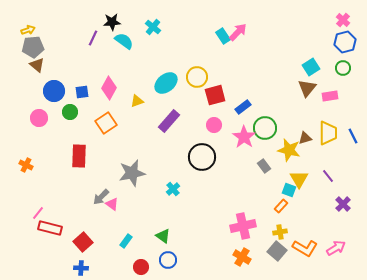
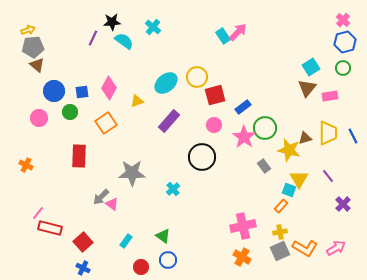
gray star at (132, 173): rotated 12 degrees clockwise
gray square at (277, 251): moved 3 px right; rotated 24 degrees clockwise
blue cross at (81, 268): moved 2 px right; rotated 24 degrees clockwise
